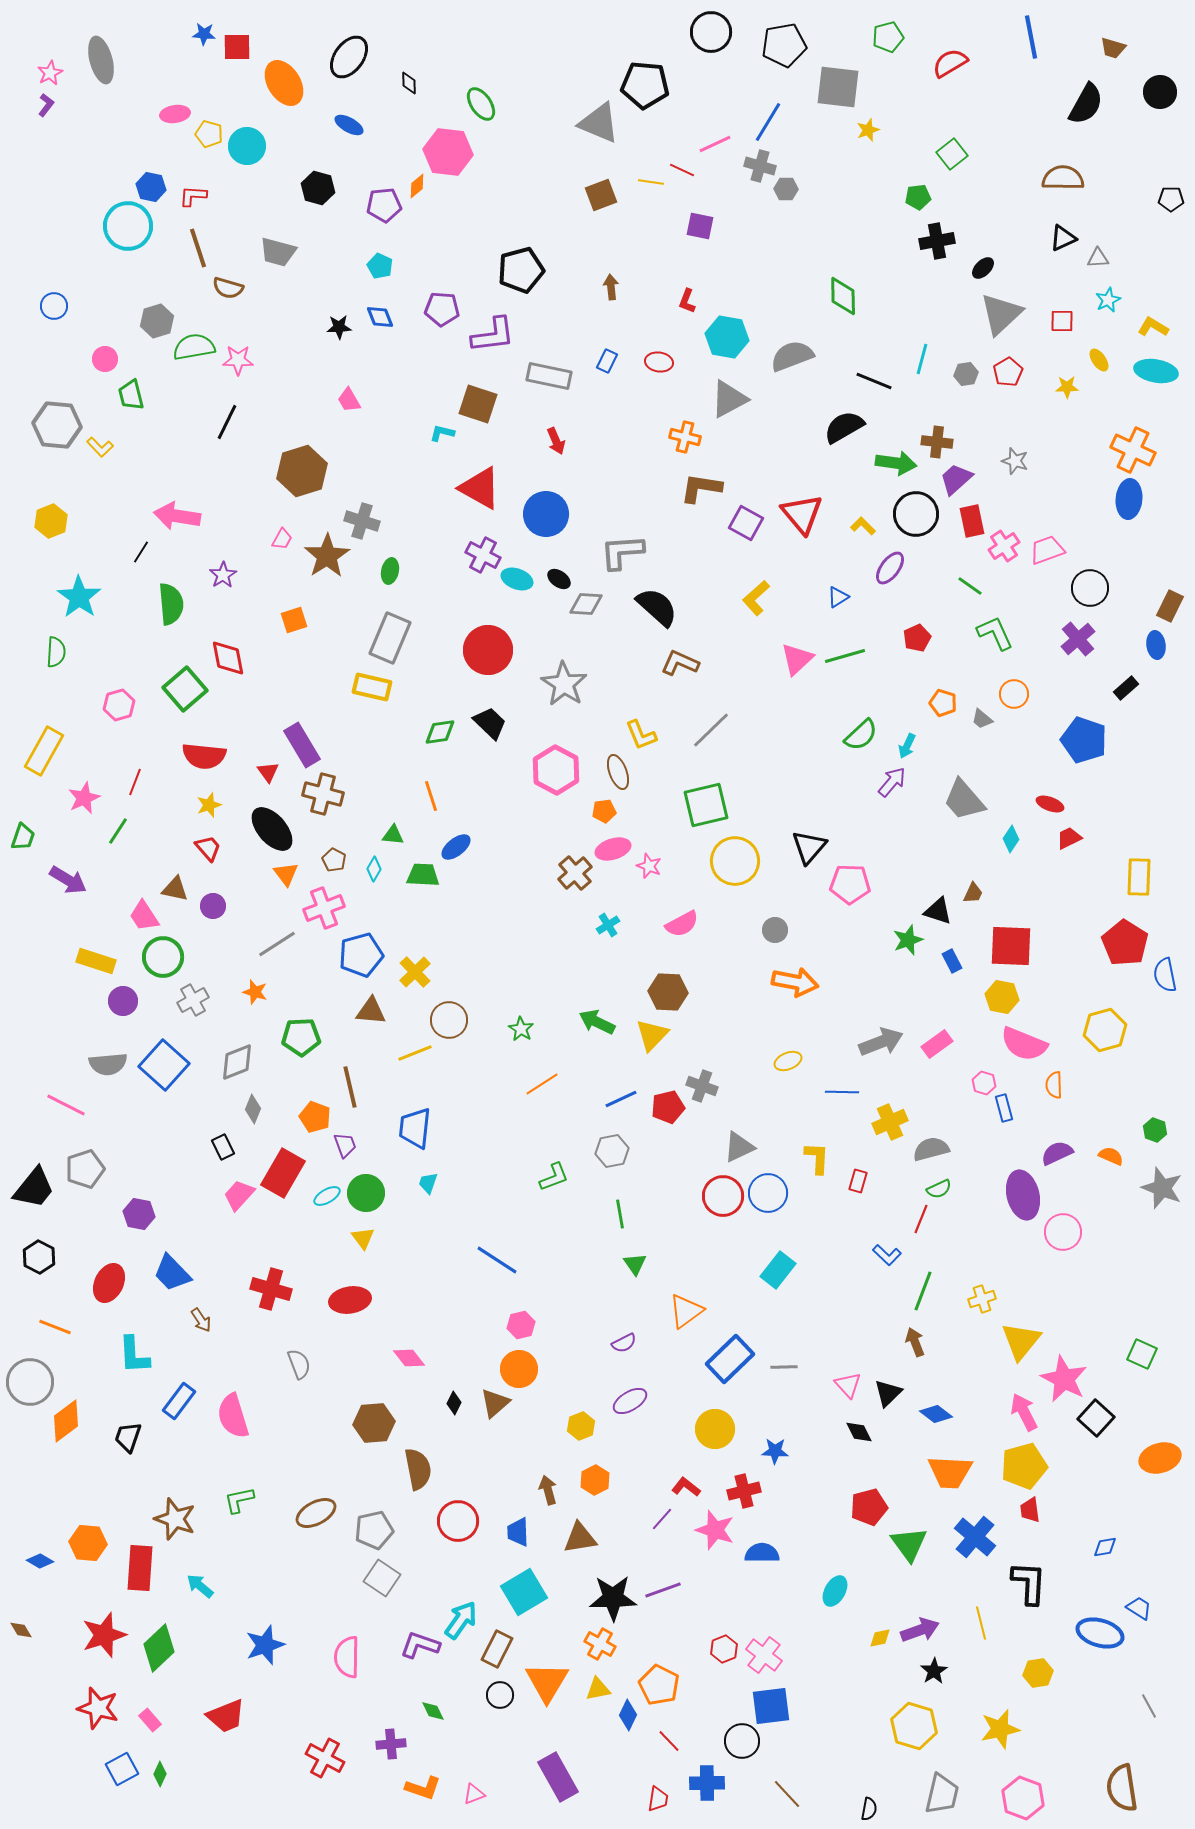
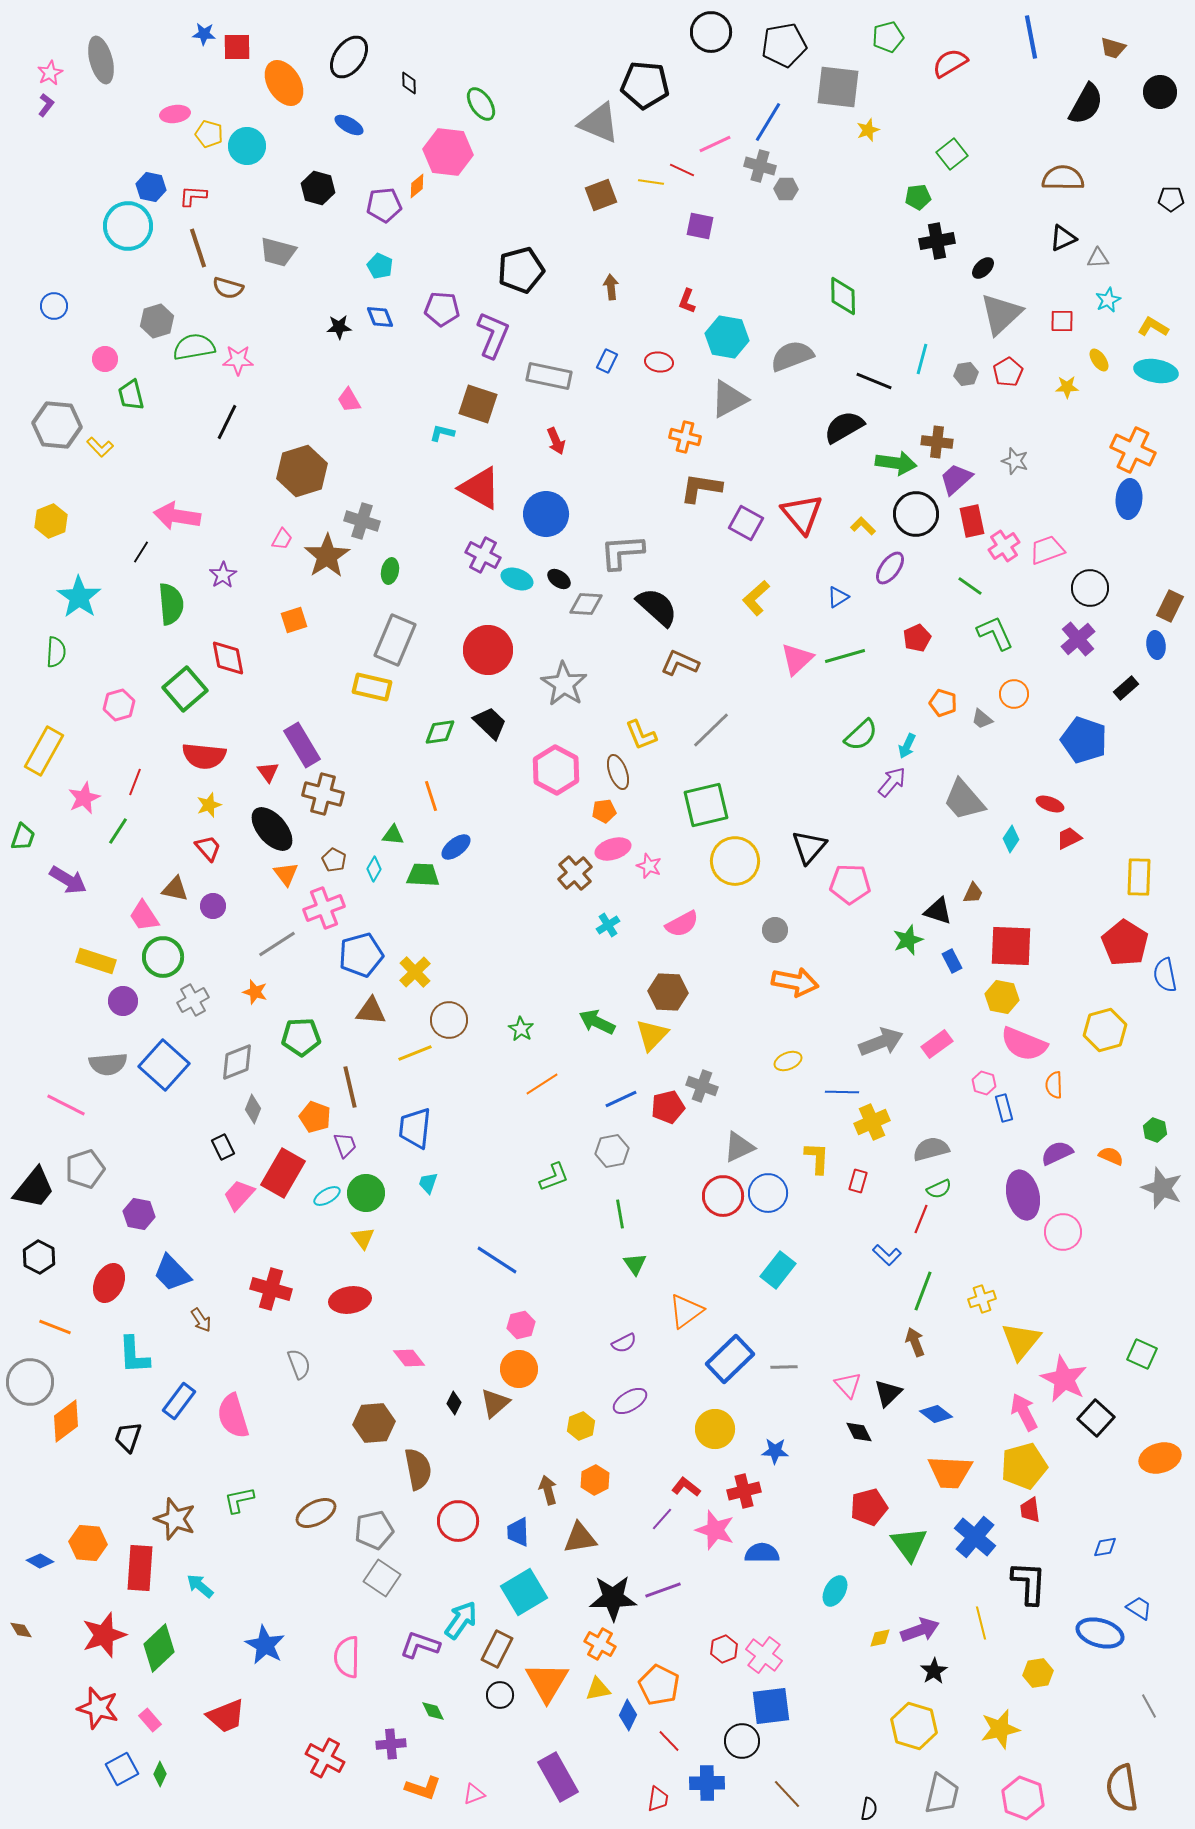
purple L-shape at (493, 335): rotated 60 degrees counterclockwise
gray rectangle at (390, 638): moved 5 px right, 2 px down
yellow cross at (890, 1122): moved 18 px left
blue star at (265, 1645): rotated 24 degrees counterclockwise
